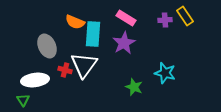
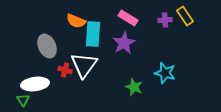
pink rectangle: moved 2 px right
orange semicircle: moved 1 px right, 1 px up
white ellipse: moved 4 px down
